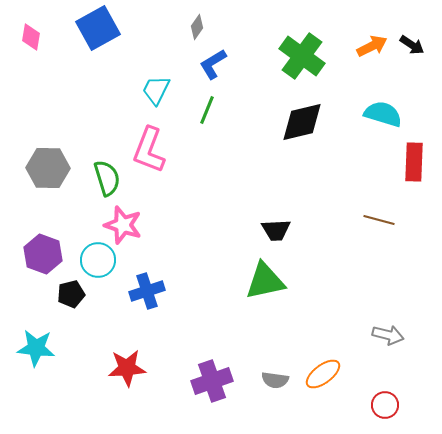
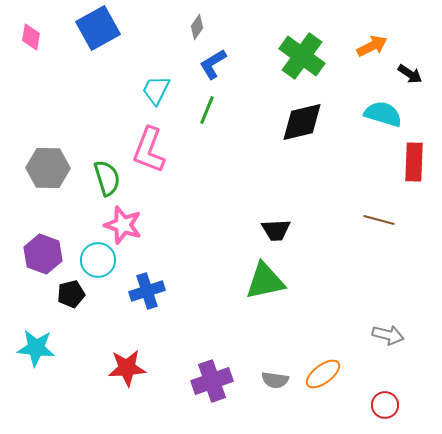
black arrow: moved 2 px left, 29 px down
